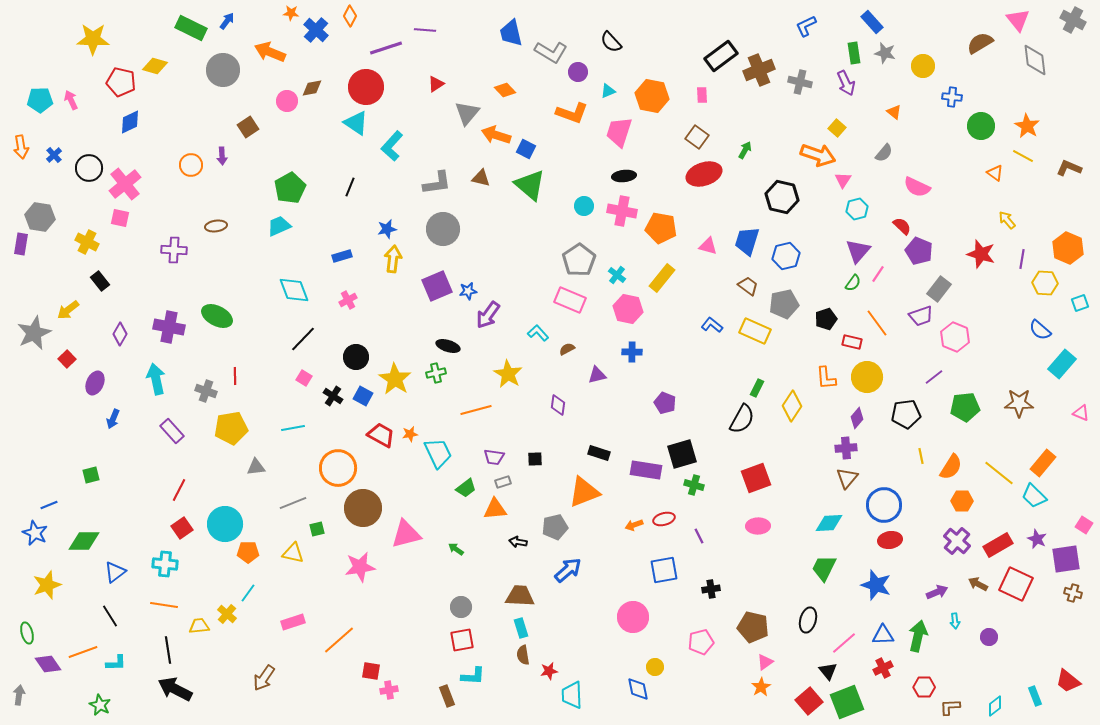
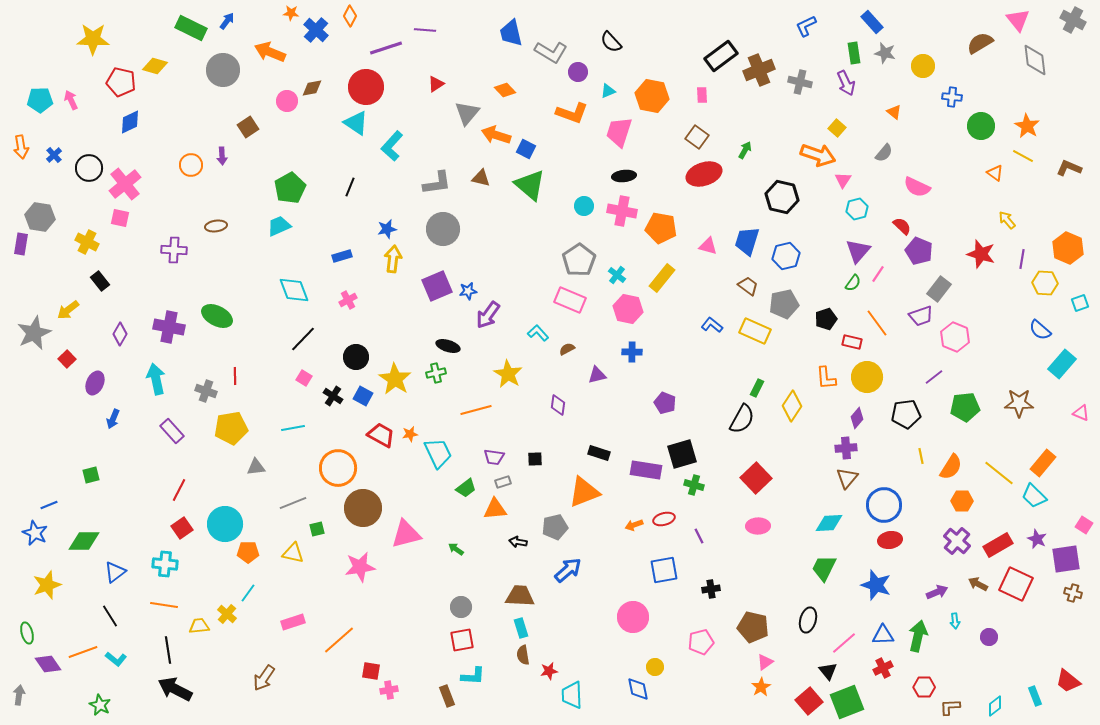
red square at (756, 478): rotated 24 degrees counterclockwise
cyan L-shape at (116, 663): moved 4 px up; rotated 40 degrees clockwise
